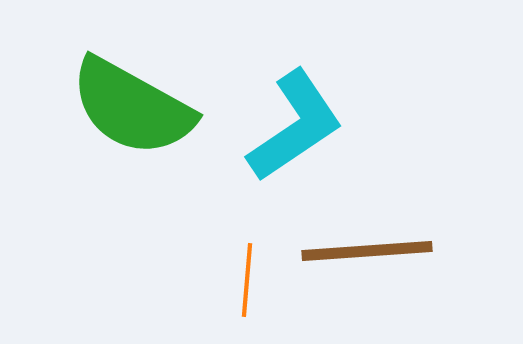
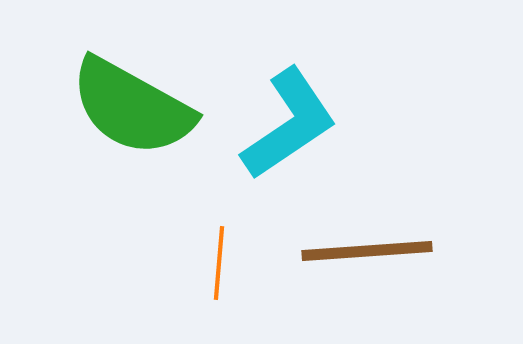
cyan L-shape: moved 6 px left, 2 px up
orange line: moved 28 px left, 17 px up
